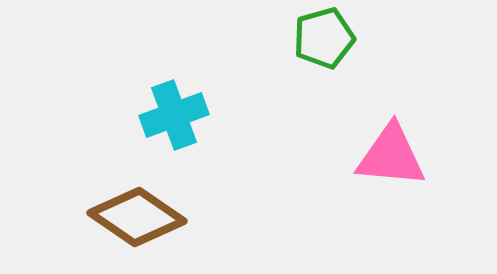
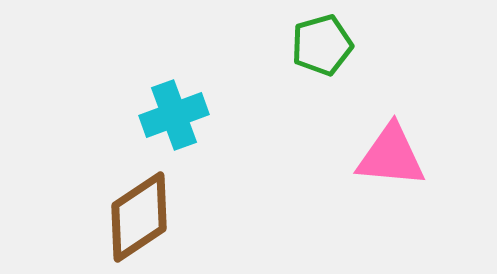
green pentagon: moved 2 px left, 7 px down
brown diamond: moved 2 px right; rotated 68 degrees counterclockwise
